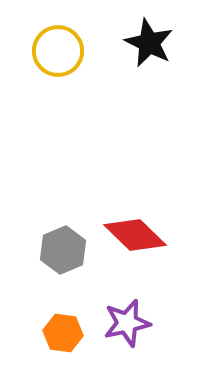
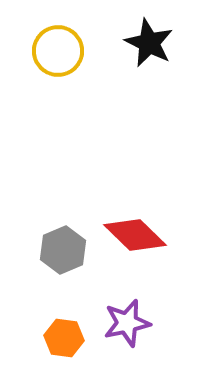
orange hexagon: moved 1 px right, 5 px down
